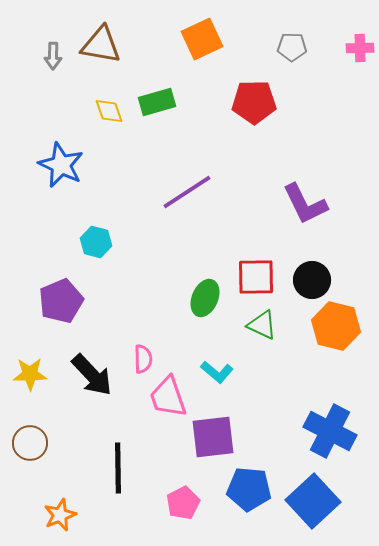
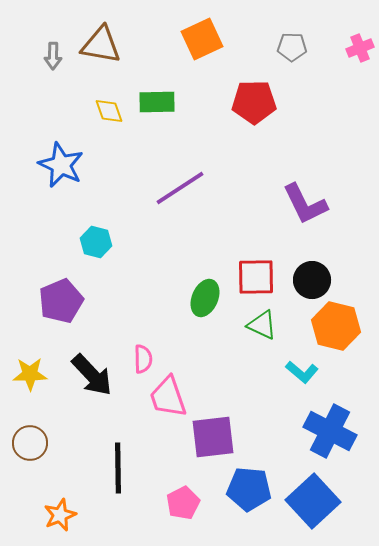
pink cross: rotated 20 degrees counterclockwise
green rectangle: rotated 15 degrees clockwise
purple line: moved 7 px left, 4 px up
cyan L-shape: moved 85 px right
